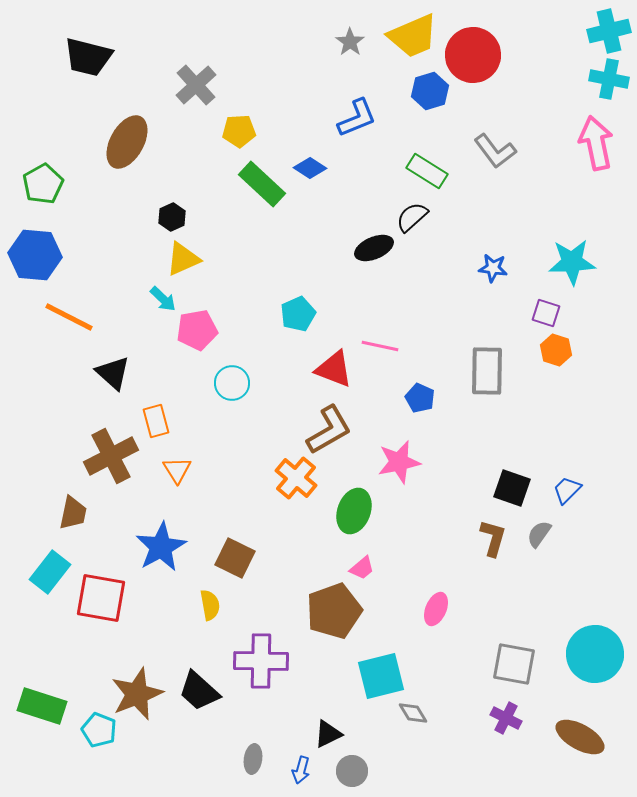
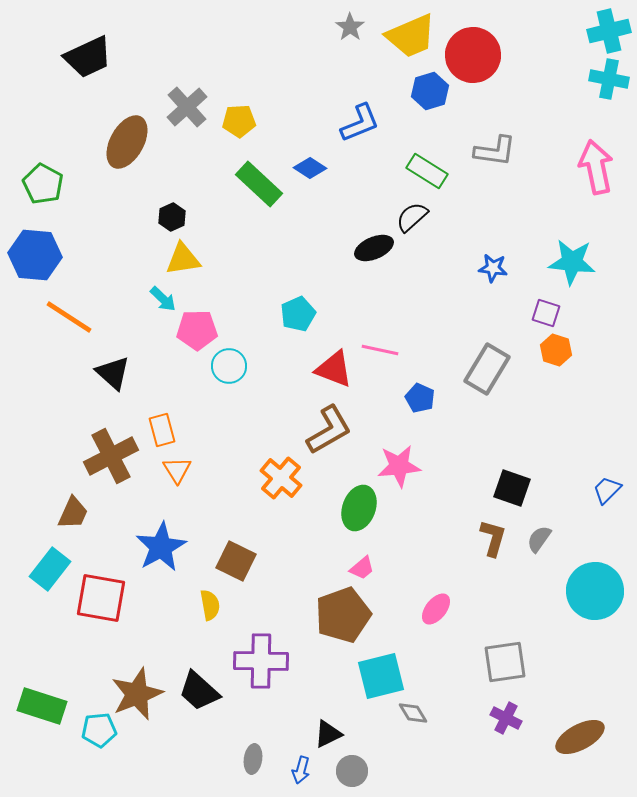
yellow trapezoid at (413, 36): moved 2 px left
gray star at (350, 42): moved 15 px up
black trapezoid at (88, 57): rotated 39 degrees counterclockwise
gray cross at (196, 85): moved 9 px left, 22 px down
blue L-shape at (357, 118): moved 3 px right, 5 px down
yellow pentagon at (239, 131): moved 10 px up
pink arrow at (596, 143): moved 24 px down
gray L-shape at (495, 151): rotated 45 degrees counterclockwise
green pentagon at (43, 184): rotated 15 degrees counterclockwise
green rectangle at (262, 184): moved 3 px left
yellow triangle at (183, 259): rotated 15 degrees clockwise
cyan star at (572, 262): rotated 9 degrees clockwise
orange line at (69, 317): rotated 6 degrees clockwise
pink pentagon at (197, 330): rotated 9 degrees clockwise
pink line at (380, 346): moved 4 px down
gray rectangle at (487, 371): moved 2 px up; rotated 30 degrees clockwise
cyan circle at (232, 383): moved 3 px left, 17 px up
orange rectangle at (156, 421): moved 6 px right, 9 px down
pink star at (399, 462): moved 4 px down; rotated 6 degrees clockwise
orange cross at (296, 478): moved 15 px left
blue trapezoid at (567, 490): moved 40 px right
green ellipse at (354, 511): moved 5 px right, 3 px up
brown trapezoid at (73, 513): rotated 12 degrees clockwise
gray semicircle at (539, 534): moved 5 px down
brown square at (235, 558): moved 1 px right, 3 px down
cyan rectangle at (50, 572): moved 3 px up
pink ellipse at (436, 609): rotated 16 degrees clockwise
brown pentagon at (334, 611): moved 9 px right, 4 px down
cyan circle at (595, 654): moved 63 px up
gray square at (514, 664): moved 9 px left, 2 px up; rotated 18 degrees counterclockwise
cyan pentagon at (99, 730): rotated 28 degrees counterclockwise
brown ellipse at (580, 737): rotated 57 degrees counterclockwise
